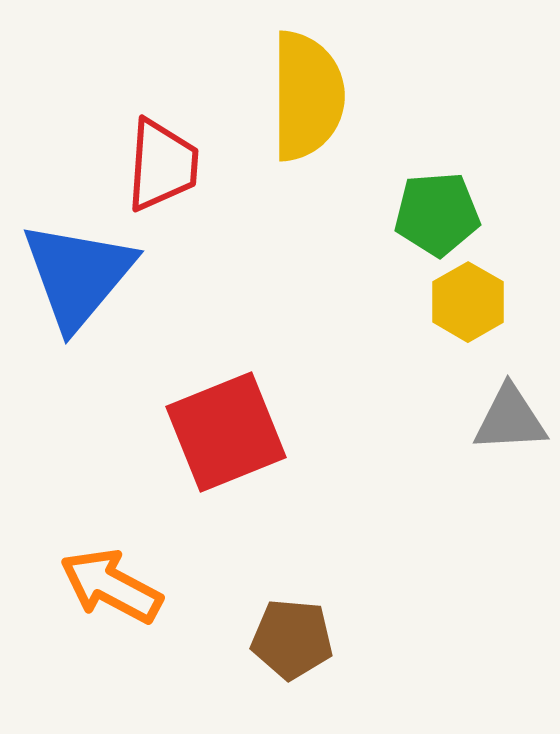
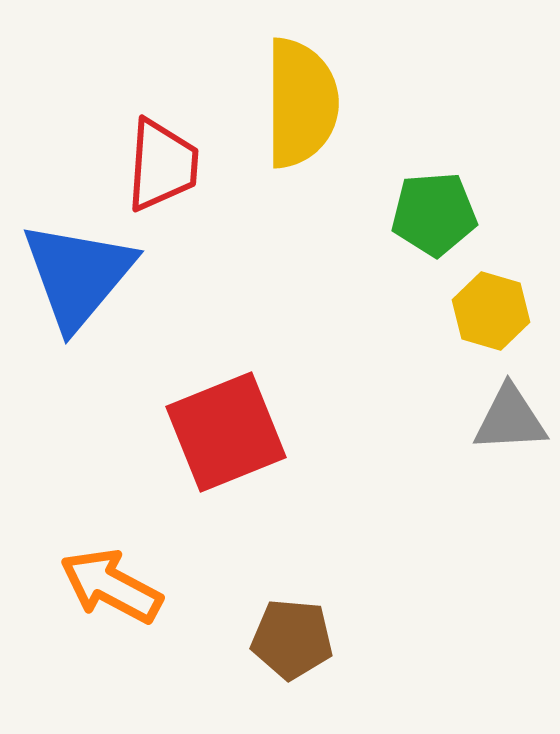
yellow semicircle: moved 6 px left, 7 px down
green pentagon: moved 3 px left
yellow hexagon: moved 23 px right, 9 px down; rotated 14 degrees counterclockwise
